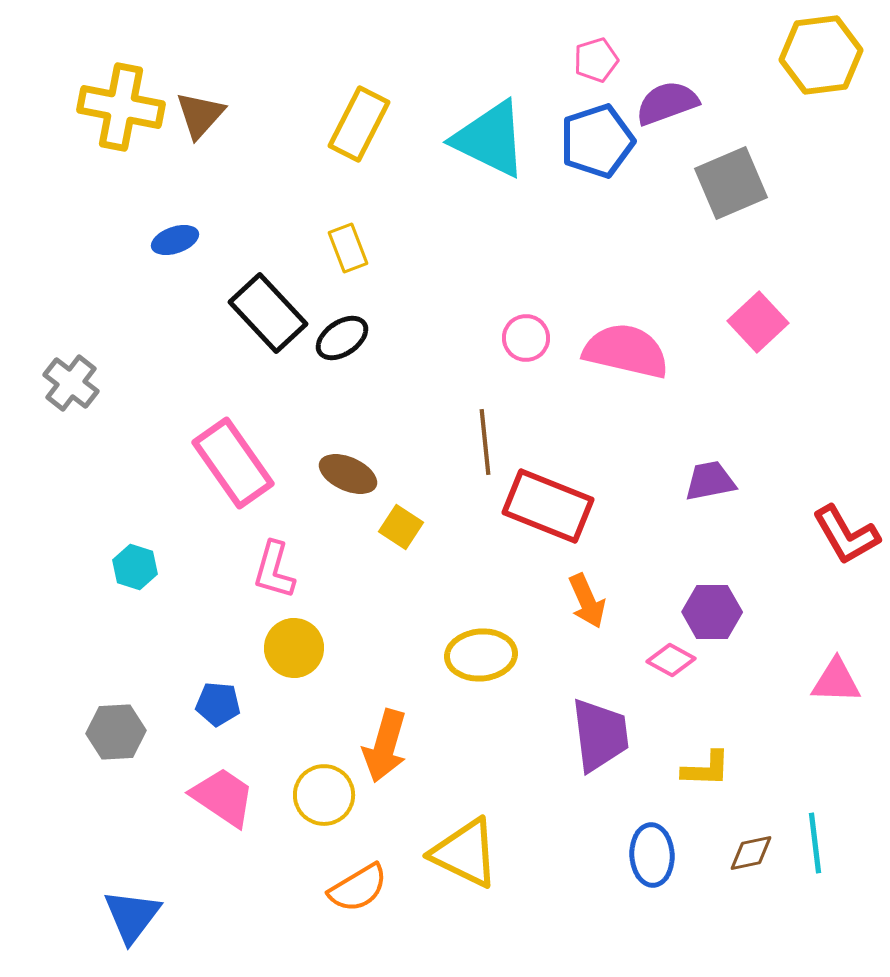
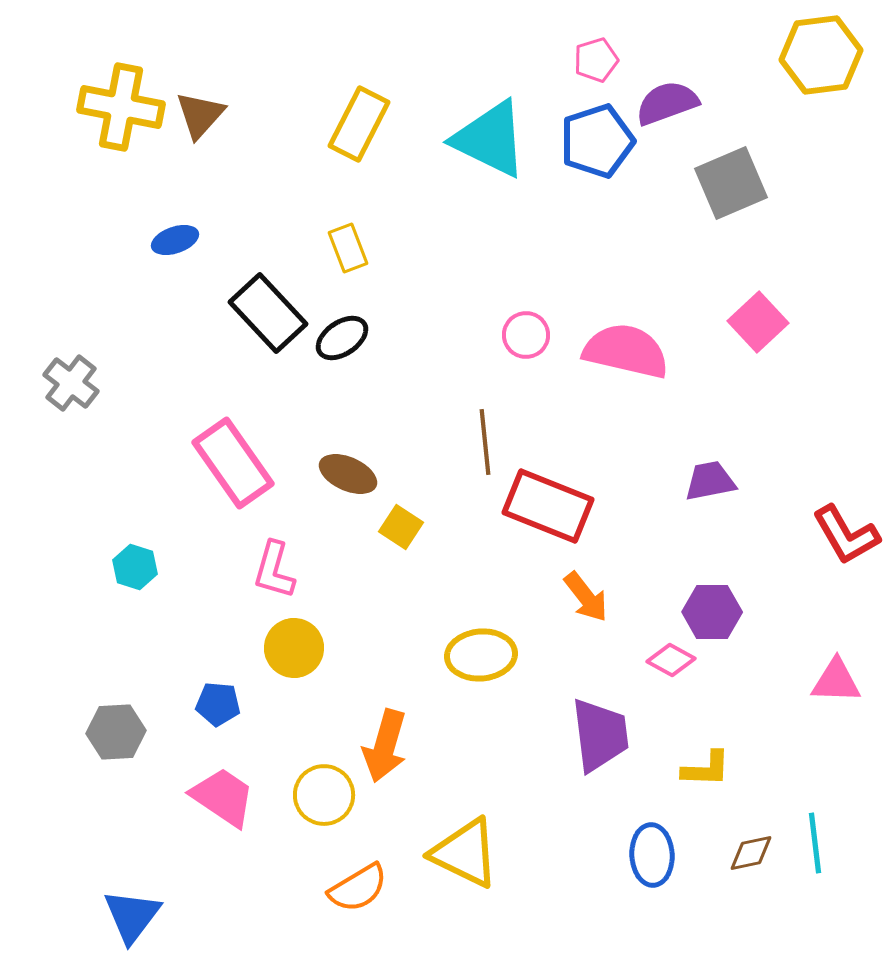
pink circle at (526, 338): moved 3 px up
orange arrow at (587, 601): moved 1 px left, 4 px up; rotated 14 degrees counterclockwise
